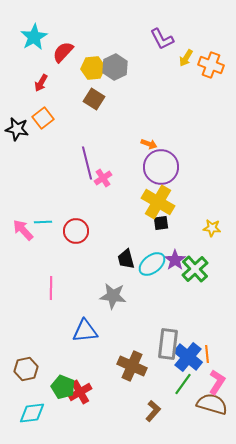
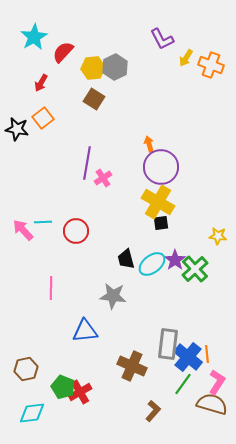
orange arrow: rotated 126 degrees counterclockwise
purple line: rotated 24 degrees clockwise
yellow star: moved 6 px right, 8 px down
